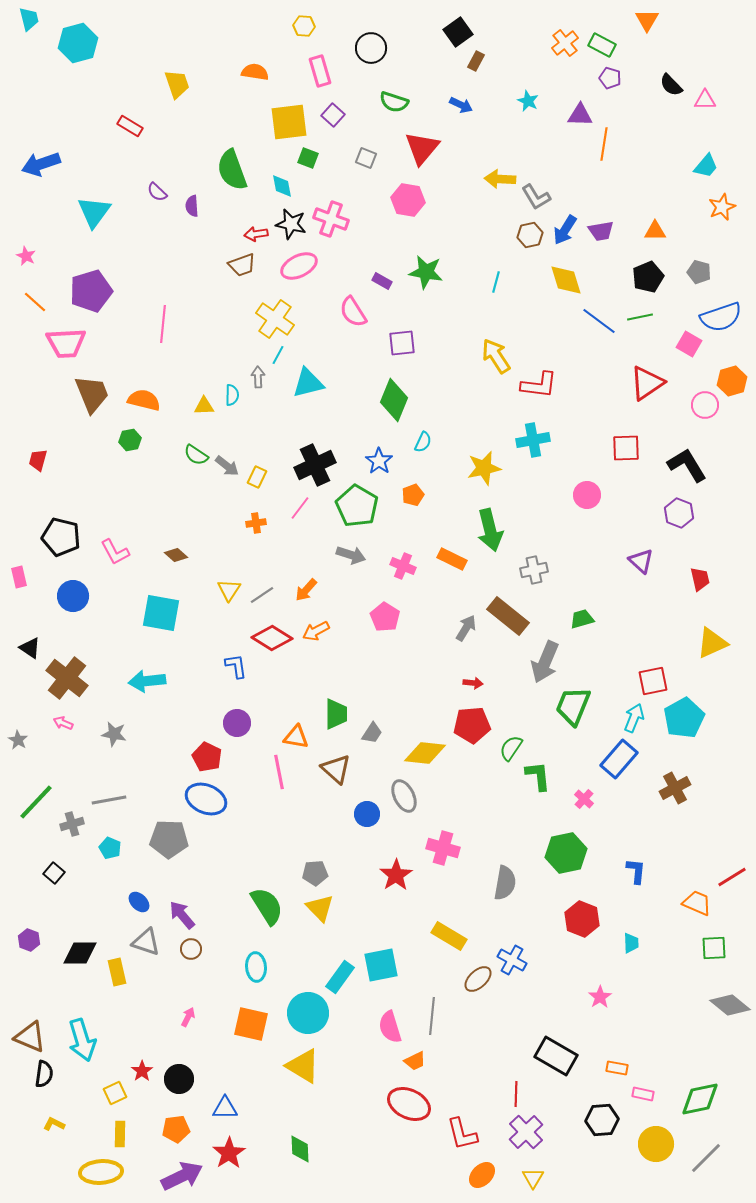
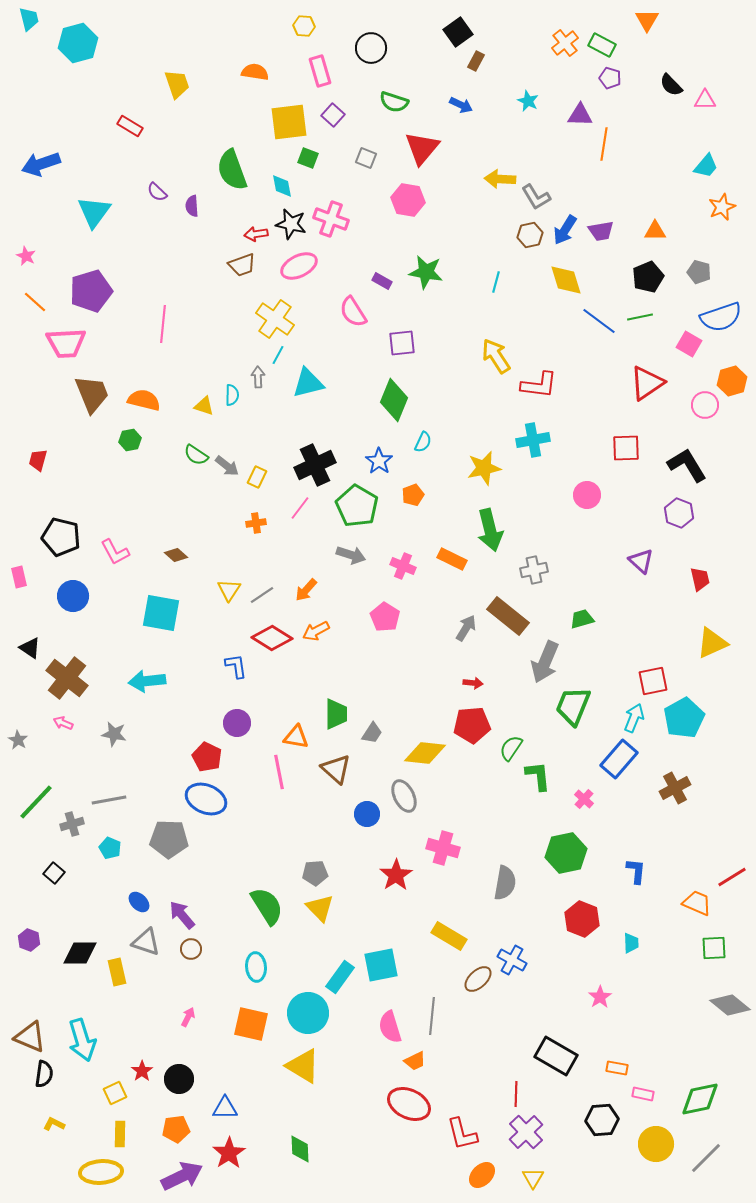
yellow triangle at (204, 406): rotated 20 degrees clockwise
